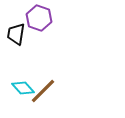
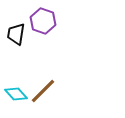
purple hexagon: moved 4 px right, 3 px down
cyan diamond: moved 7 px left, 6 px down
